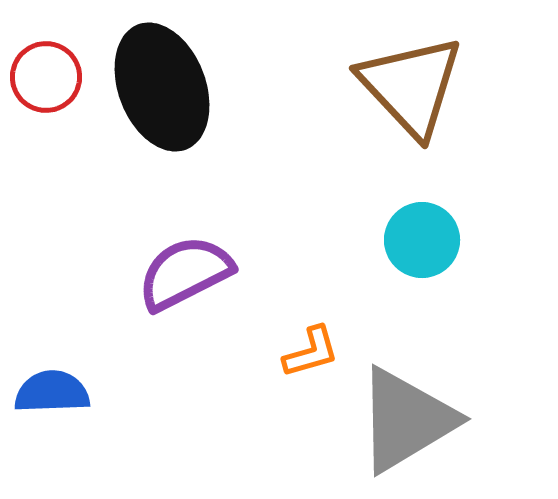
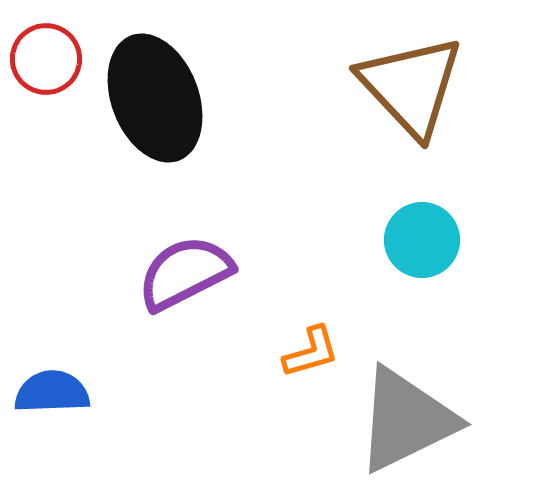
red circle: moved 18 px up
black ellipse: moved 7 px left, 11 px down
gray triangle: rotated 5 degrees clockwise
